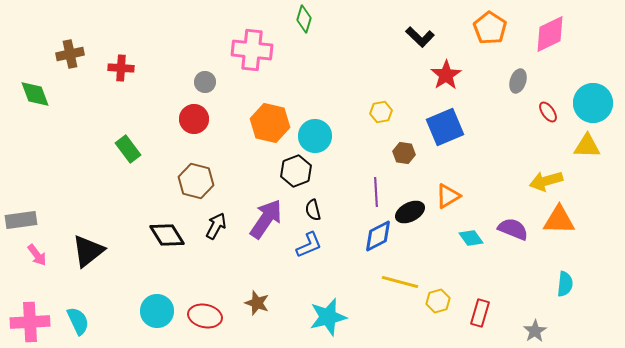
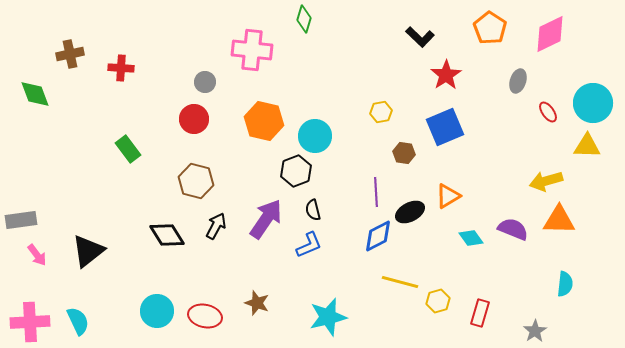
orange hexagon at (270, 123): moved 6 px left, 2 px up
